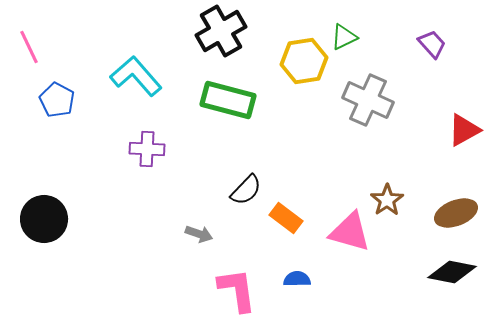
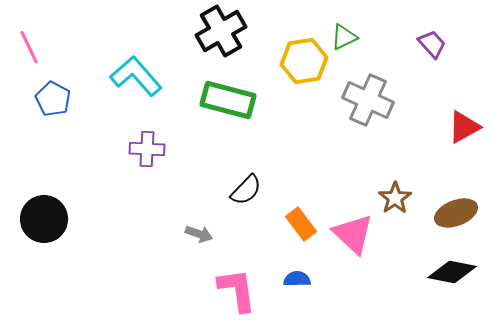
blue pentagon: moved 4 px left, 1 px up
red triangle: moved 3 px up
brown star: moved 8 px right, 2 px up
orange rectangle: moved 15 px right, 6 px down; rotated 16 degrees clockwise
pink triangle: moved 3 px right, 2 px down; rotated 27 degrees clockwise
